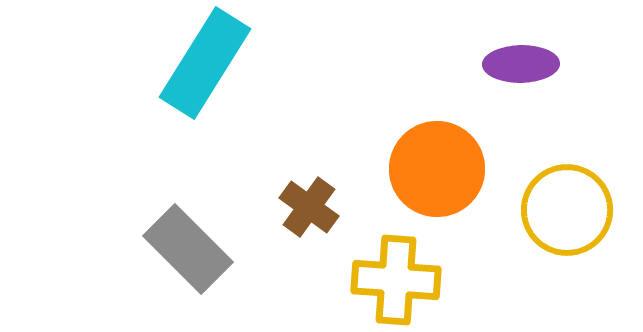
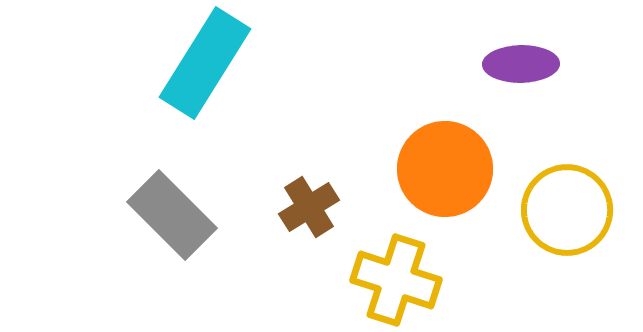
orange circle: moved 8 px right
brown cross: rotated 22 degrees clockwise
gray rectangle: moved 16 px left, 34 px up
yellow cross: rotated 14 degrees clockwise
